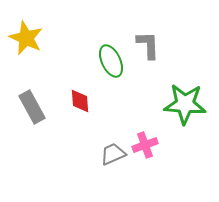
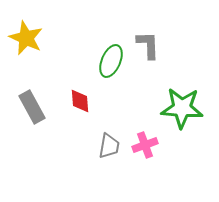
green ellipse: rotated 48 degrees clockwise
green star: moved 3 px left, 4 px down
gray trapezoid: moved 4 px left, 8 px up; rotated 124 degrees clockwise
